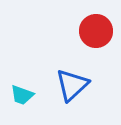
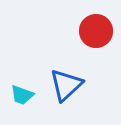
blue triangle: moved 6 px left
